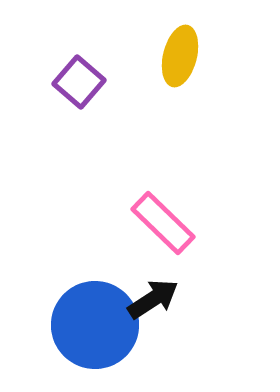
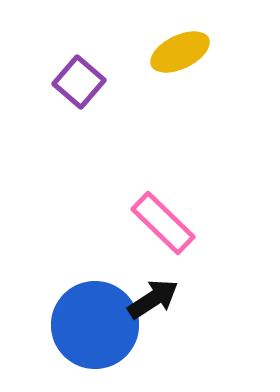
yellow ellipse: moved 4 px up; rotated 50 degrees clockwise
